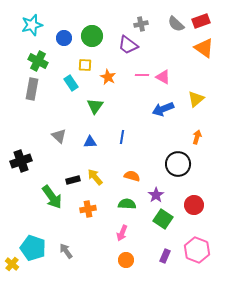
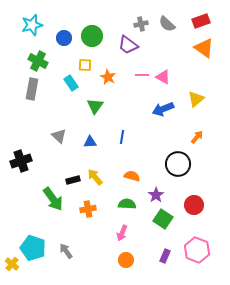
gray semicircle: moved 9 px left
orange arrow: rotated 24 degrees clockwise
green arrow: moved 1 px right, 2 px down
